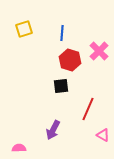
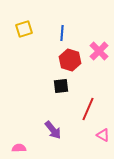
purple arrow: rotated 66 degrees counterclockwise
